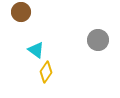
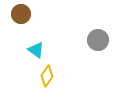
brown circle: moved 2 px down
yellow diamond: moved 1 px right, 4 px down
